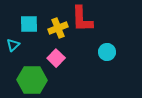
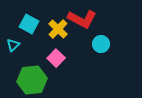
red L-shape: rotated 60 degrees counterclockwise
cyan square: rotated 30 degrees clockwise
yellow cross: moved 1 px down; rotated 24 degrees counterclockwise
cyan circle: moved 6 px left, 8 px up
green hexagon: rotated 8 degrees counterclockwise
